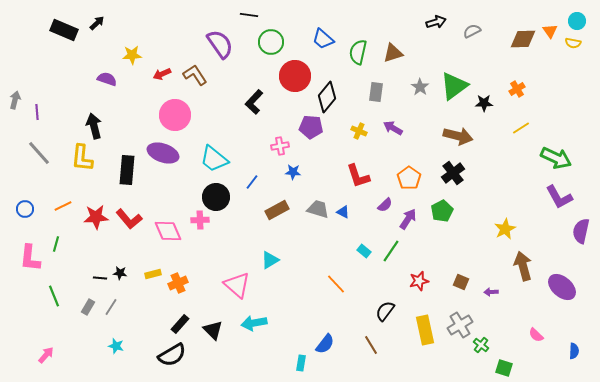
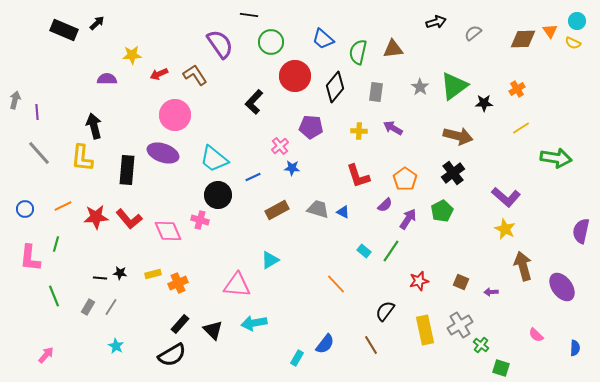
gray semicircle at (472, 31): moved 1 px right, 2 px down; rotated 12 degrees counterclockwise
yellow semicircle at (573, 43): rotated 14 degrees clockwise
brown triangle at (393, 53): moved 4 px up; rotated 10 degrees clockwise
red arrow at (162, 74): moved 3 px left
purple semicircle at (107, 79): rotated 18 degrees counterclockwise
black diamond at (327, 97): moved 8 px right, 10 px up
yellow cross at (359, 131): rotated 21 degrees counterclockwise
pink cross at (280, 146): rotated 30 degrees counterclockwise
green arrow at (556, 158): rotated 16 degrees counterclockwise
blue star at (293, 172): moved 1 px left, 4 px up
orange pentagon at (409, 178): moved 4 px left, 1 px down
blue line at (252, 182): moved 1 px right, 5 px up; rotated 28 degrees clockwise
black circle at (216, 197): moved 2 px right, 2 px up
purple L-shape at (559, 197): moved 53 px left; rotated 20 degrees counterclockwise
pink cross at (200, 220): rotated 18 degrees clockwise
yellow star at (505, 229): rotated 20 degrees counterclockwise
pink triangle at (237, 285): rotated 36 degrees counterclockwise
purple ellipse at (562, 287): rotated 12 degrees clockwise
cyan star at (116, 346): rotated 14 degrees clockwise
blue semicircle at (574, 351): moved 1 px right, 3 px up
cyan rectangle at (301, 363): moved 4 px left, 5 px up; rotated 21 degrees clockwise
green square at (504, 368): moved 3 px left
